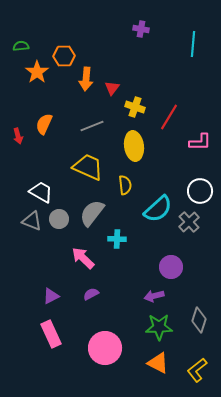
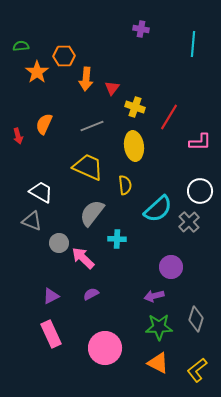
gray circle: moved 24 px down
gray diamond: moved 3 px left, 1 px up
